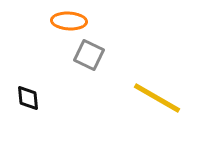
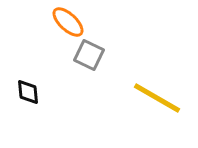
orange ellipse: moved 1 px left, 1 px down; rotated 40 degrees clockwise
black diamond: moved 6 px up
